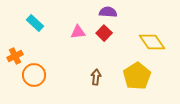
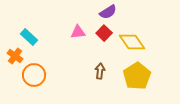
purple semicircle: rotated 144 degrees clockwise
cyan rectangle: moved 6 px left, 14 px down
yellow diamond: moved 20 px left
orange cross: rotated 28 degrees counterclockwise
brown arrow: moved 4 px right, 6 px up
